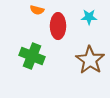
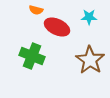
orange semicircle: moved 1 px left
red ellipse: moved 1 px left, 1 px down; rotated 65 degrees counterclockwise
